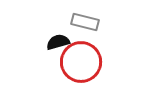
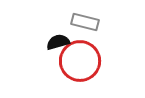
red circle: moved 1 px left, 1 px up
